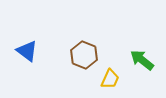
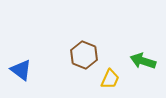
blue triangle: moved 6 px left, 19 px down
green arrow: moved 1 px right, 1 px down; rotated 20 degrees counterclockwise
